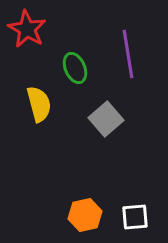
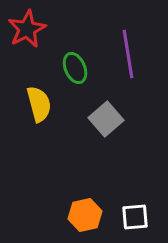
red star: rotated 15 degrees clockwise
